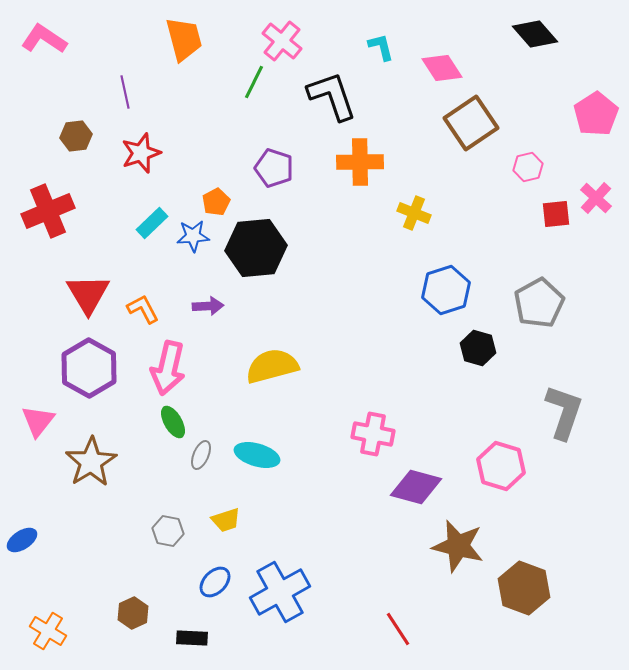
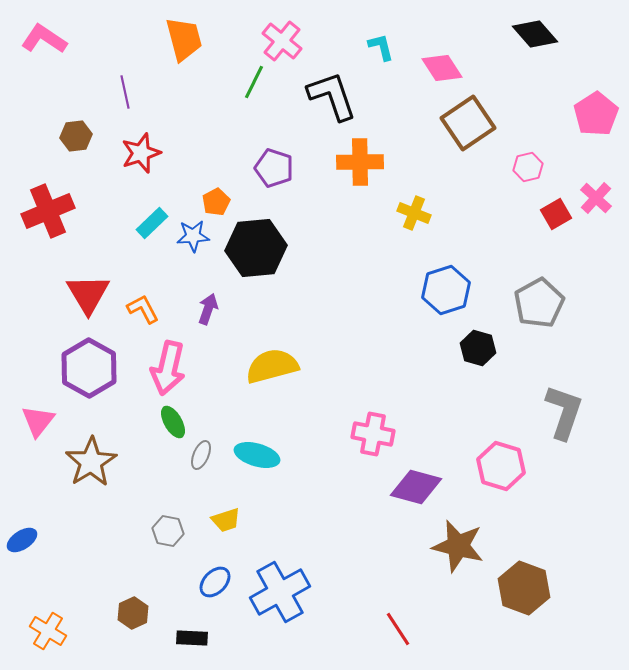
brown square at (471, 123): moved 3 px left
red square at (556, 214): rotated 24 degrees counterclockwise
purple arrow at (208, 306): moved 3 px down; rotated 68 degrees counterclockwise
